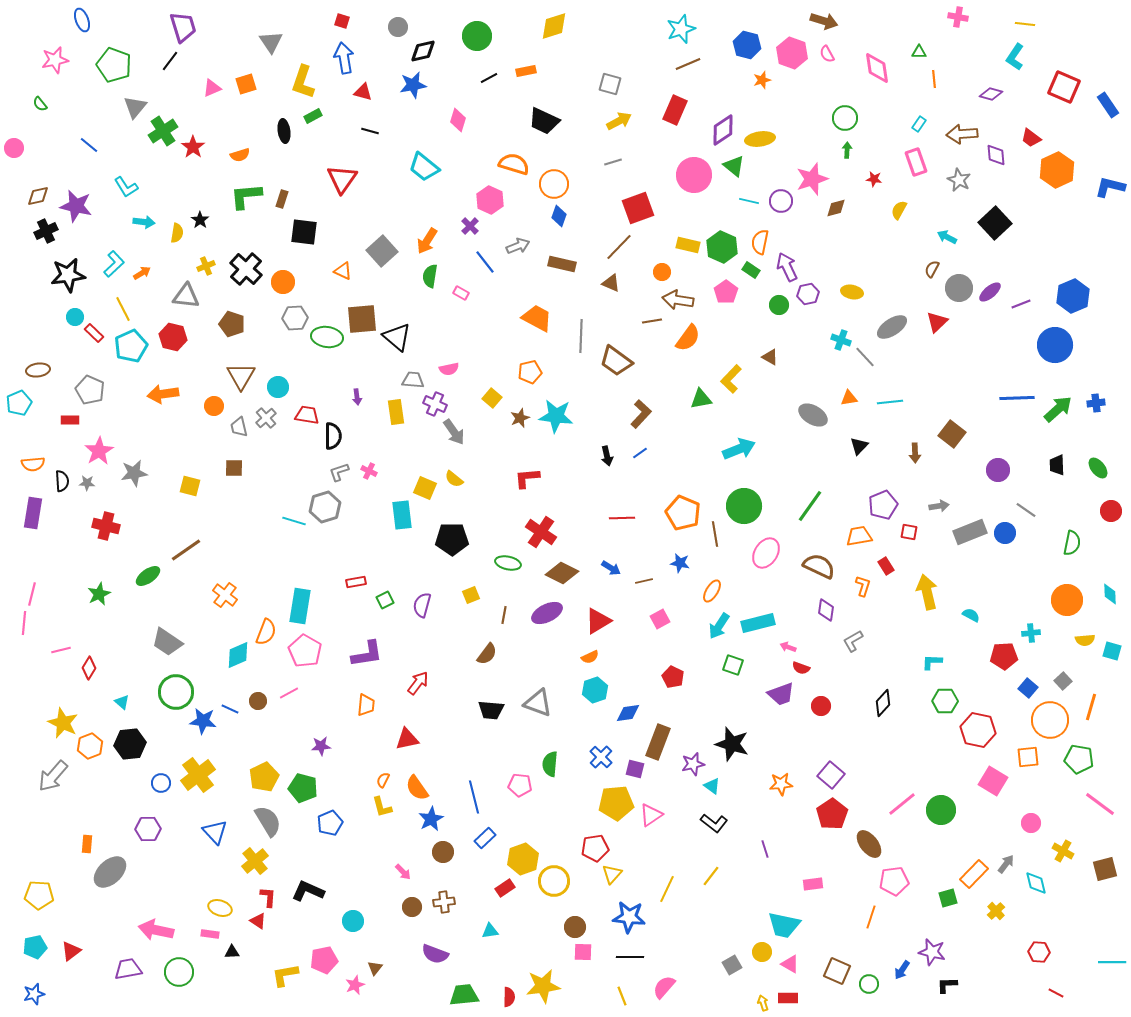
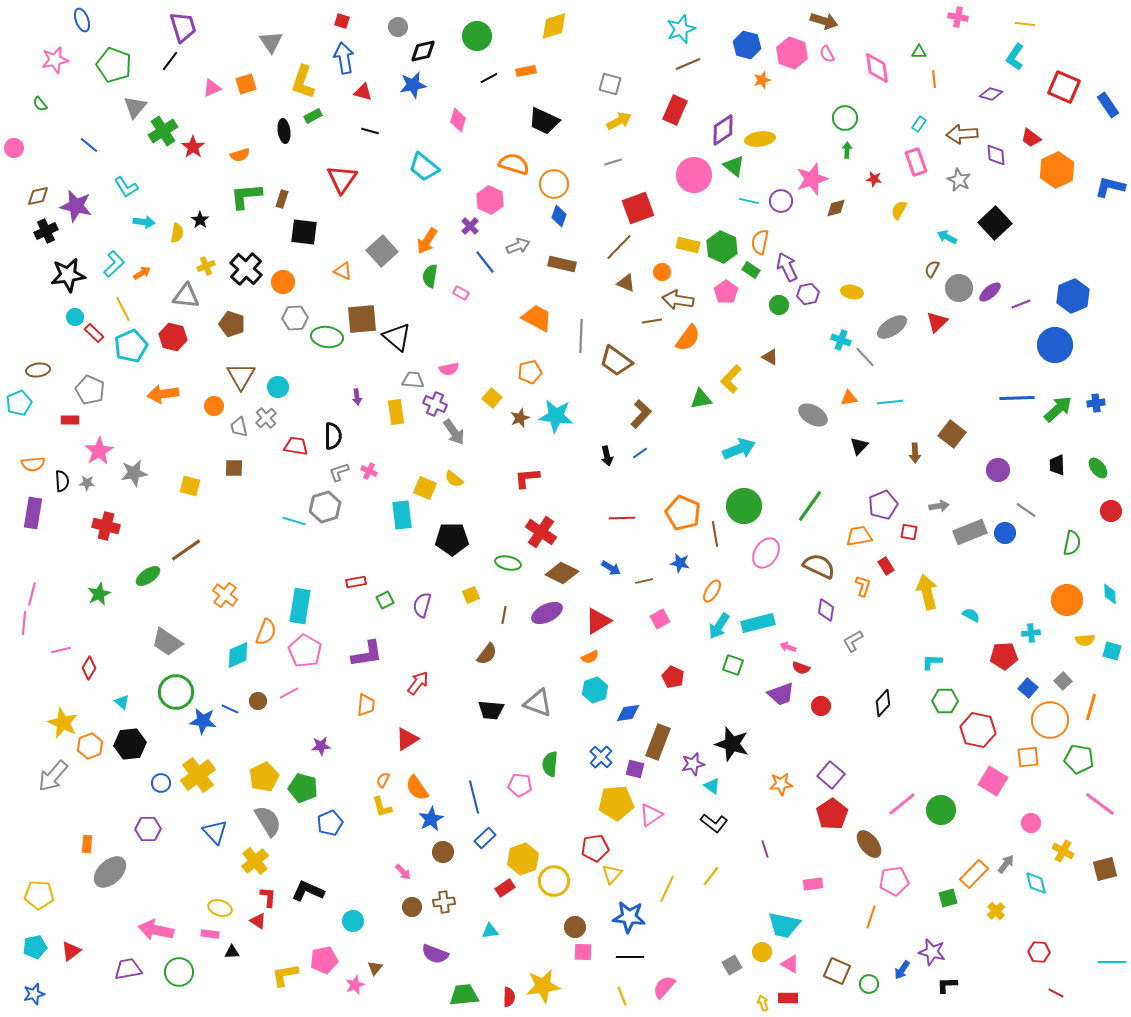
brown triangle at (611, 283): moved 15 px right
red trapezoid at (307, 415): moved 11 px left, 31 px down
red triangle at (407, 739): rotated 20 degrees counterclockwise
